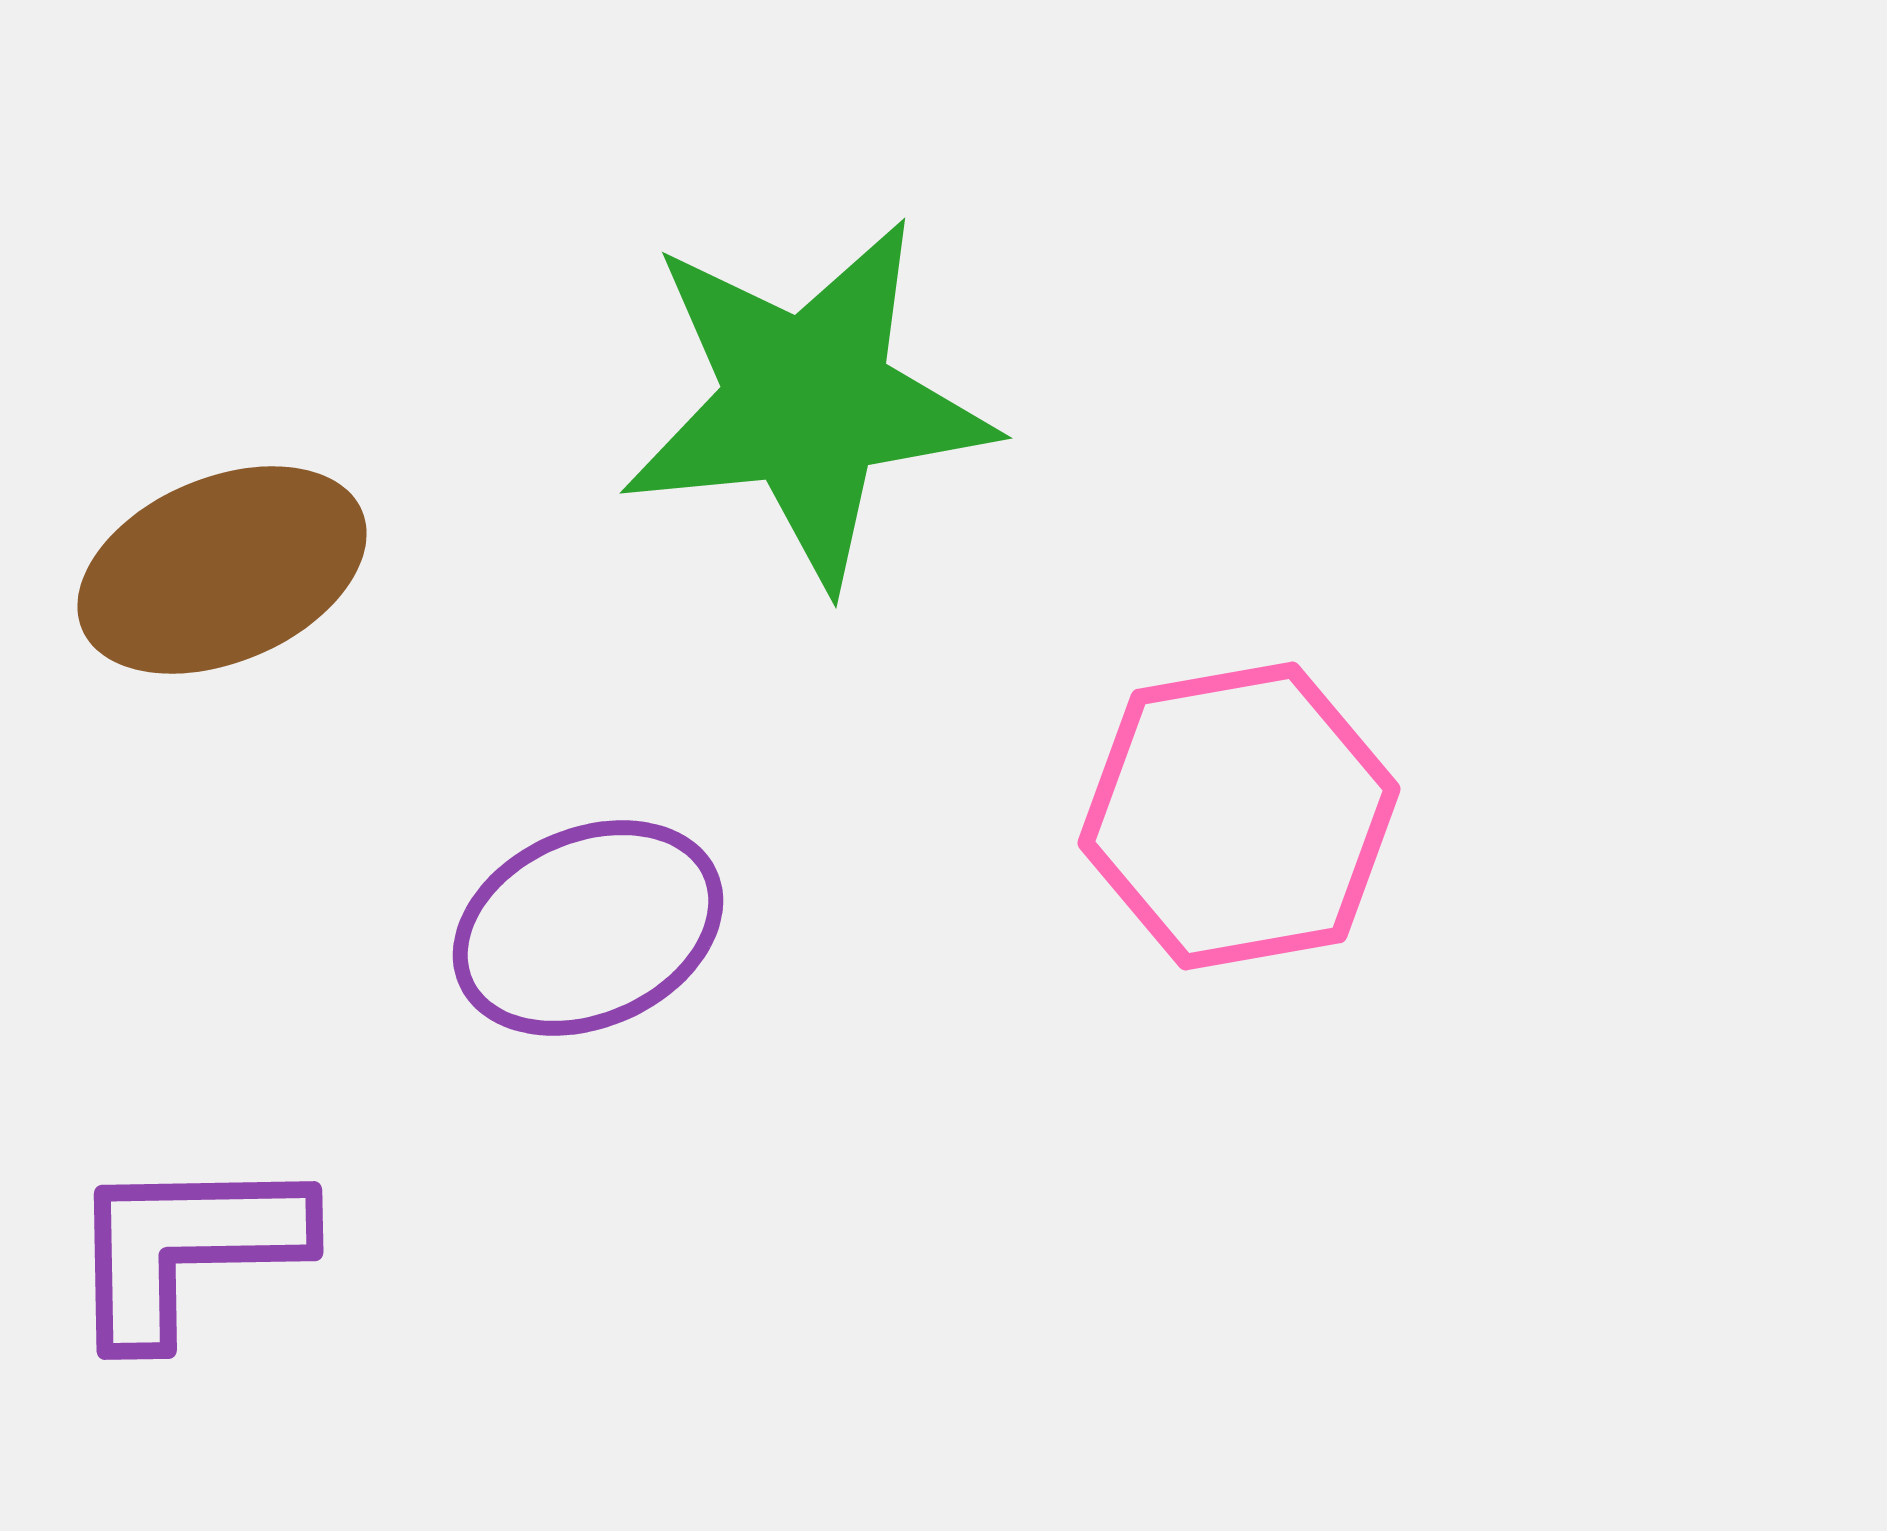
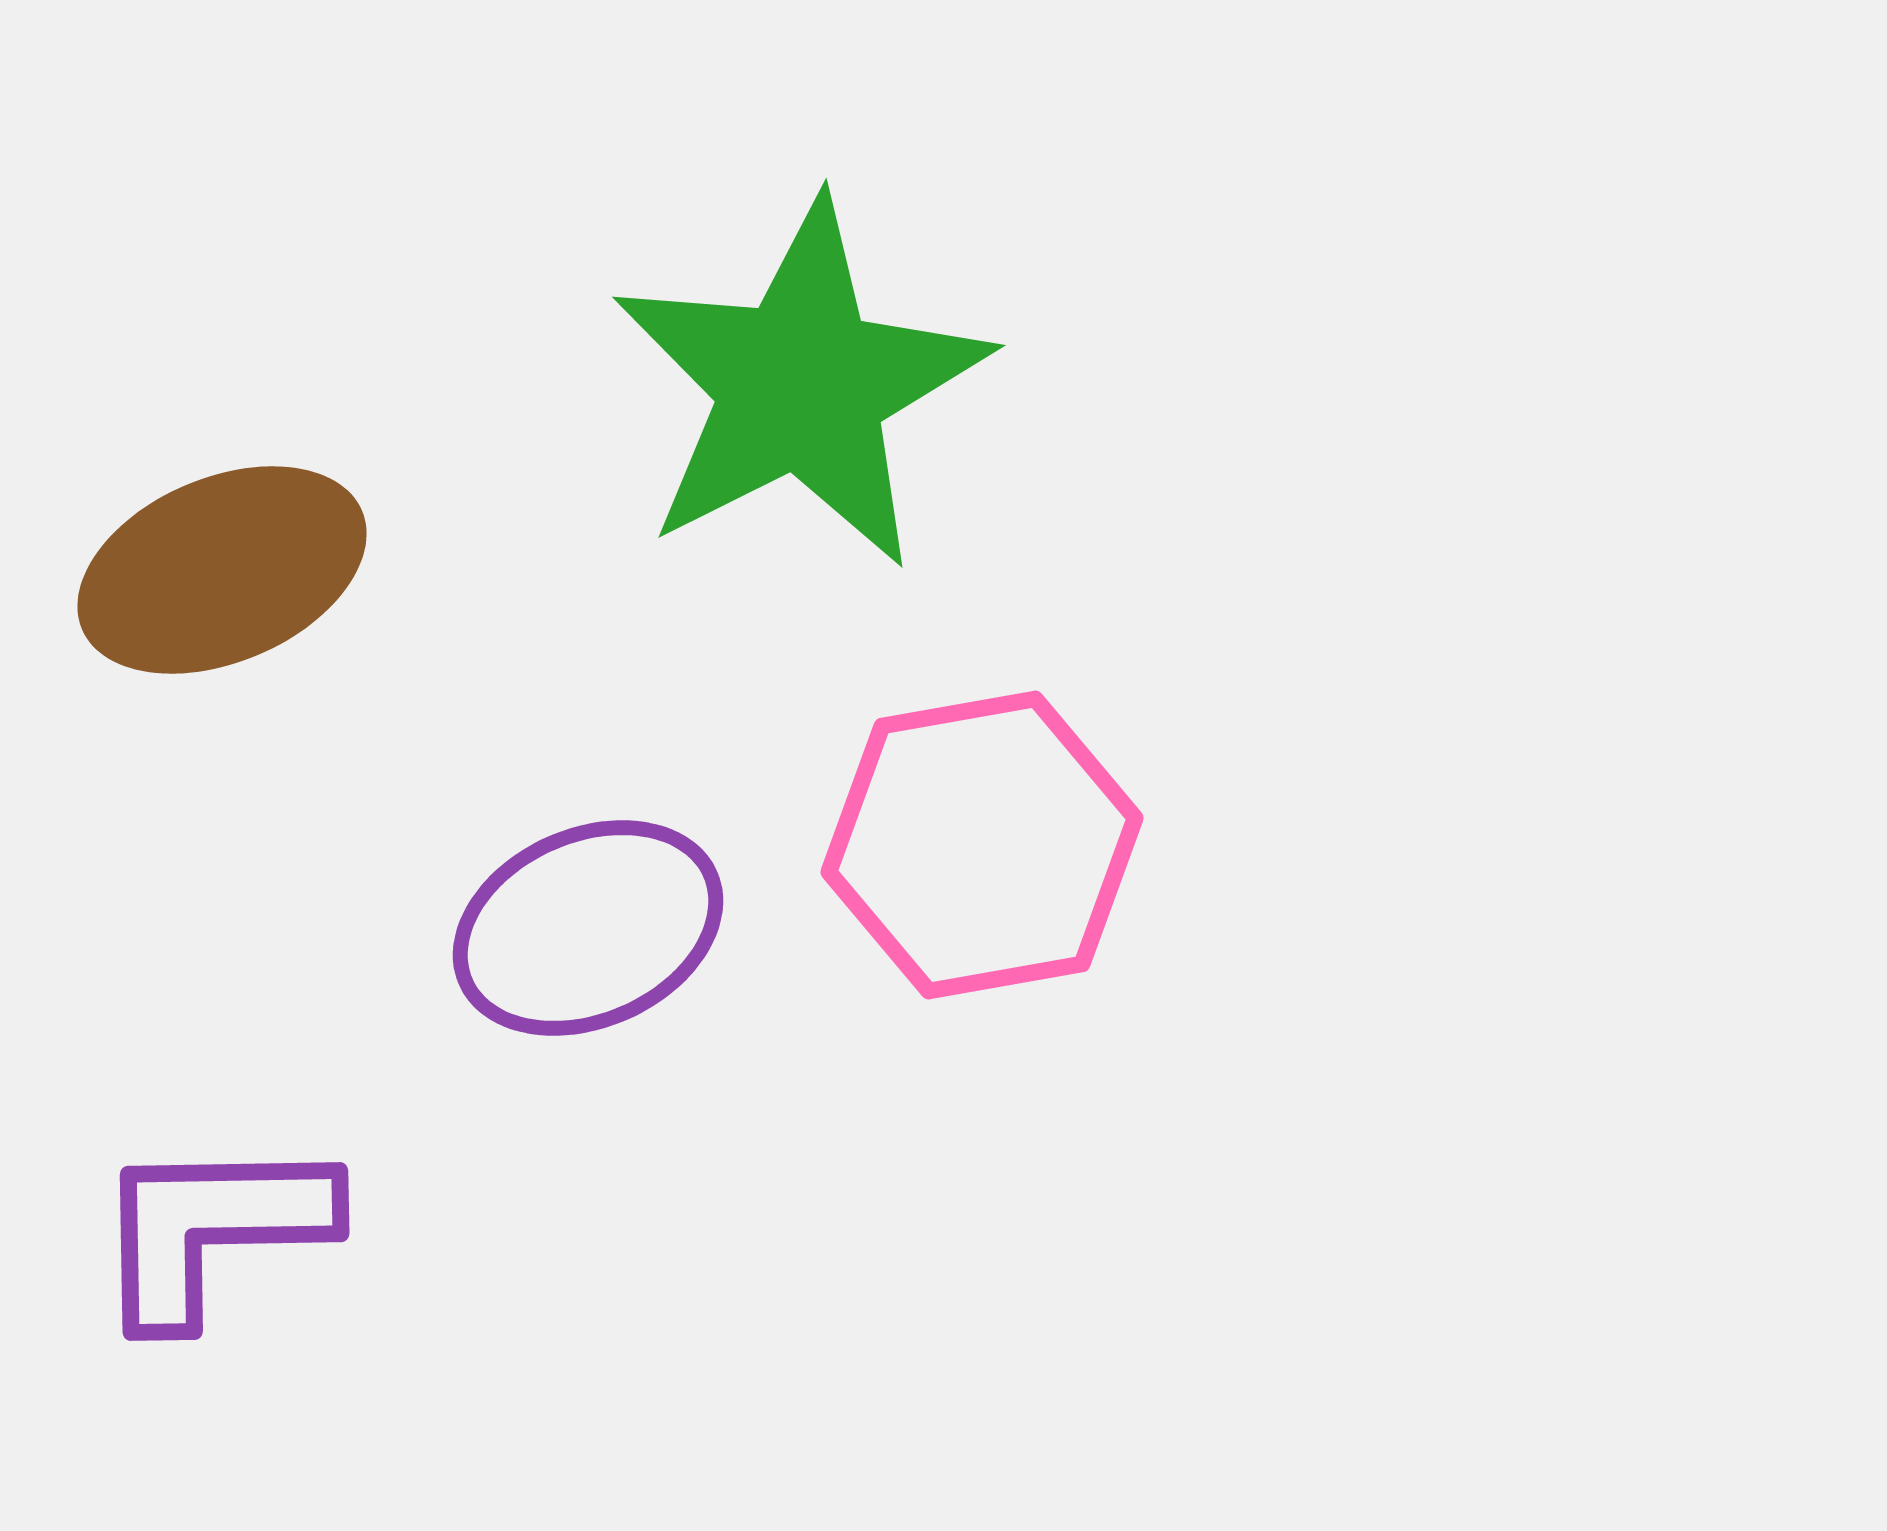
green star: moved 6 px left, 17 px up; rotated 21 degrees counterclockwise
pink hexagon: moved 257 px left, 29 px down
purple L-shape: moved 26 px right, 19 px up
